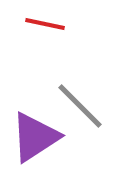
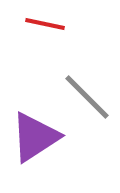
gray line: moved 7 px right, 9 px up
